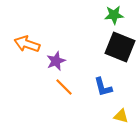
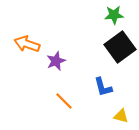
black square: rotated 32 degrees clockwise
orange line: moved 14 px down
